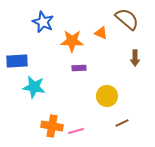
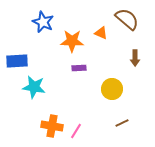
yellow circle: moved 5 px right, 7 px up
pink line: rotated 42 degrees counterclockwise
